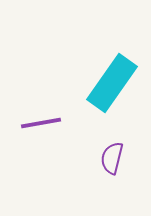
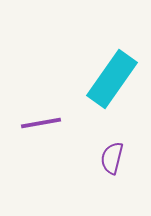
cyan rectangle: moved 4 px up
